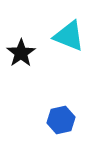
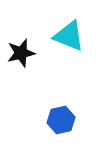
black star: rotated 20 degrees clockwise
